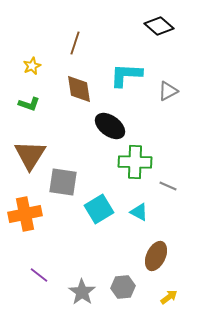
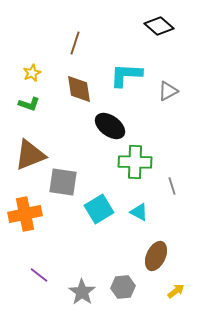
yellow star: moved 7 px down
brown triangle: rotated 36 degrees clockwise
gray line: moved 4 px right; rotated 48 degrees clockwise
yellow arrow: moved 7 px right, 6 px up
